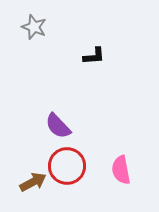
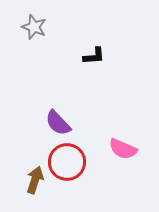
purple semicircle: moved 3 px up
red circle: moved 4 px up
pink semicircle: moved 2 px right, 21 px up; rotated 56 degrees counterclockwise
brown arrow: moved 2 px right, 2 px up; rotated 44 degrees counterclockwise
